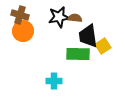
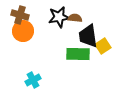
cyan cross: moved 21 px left, 1 px up; rotated 28 degrees counterclockwise
